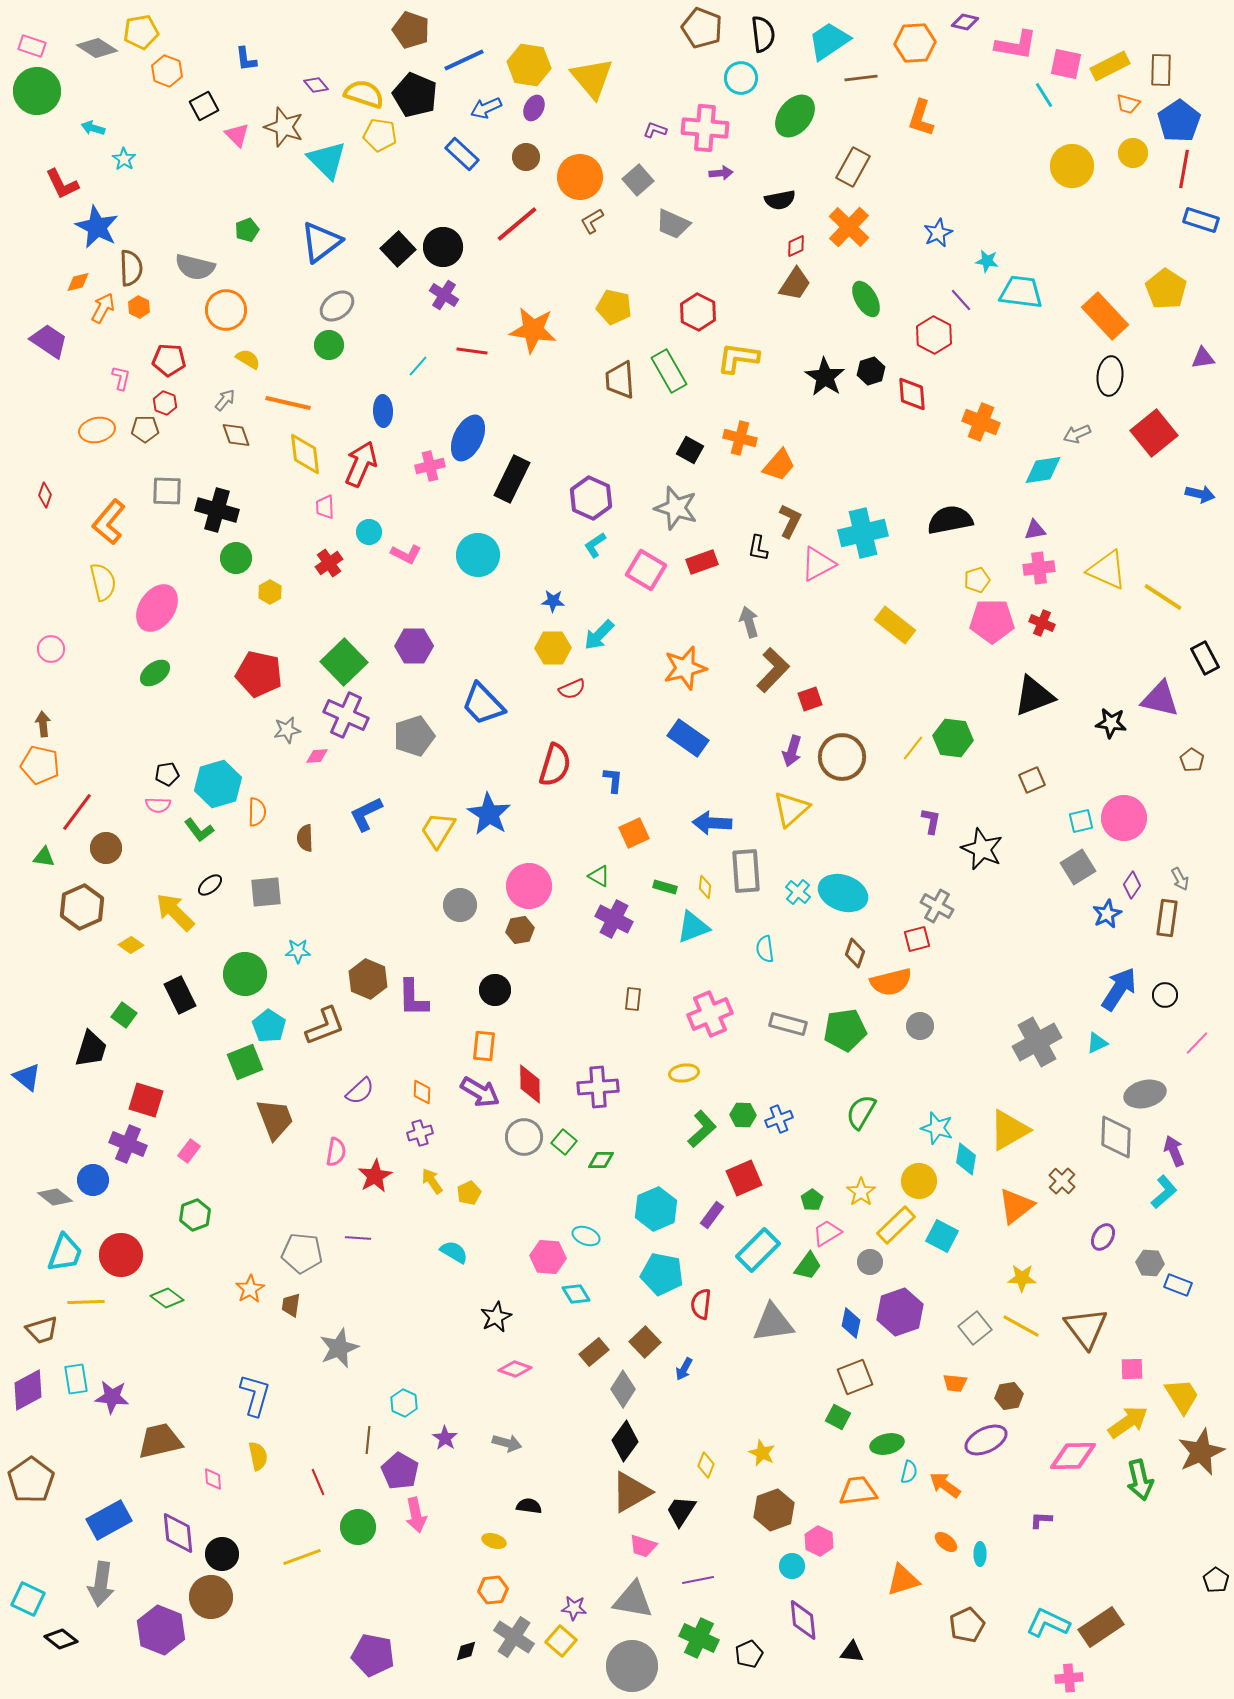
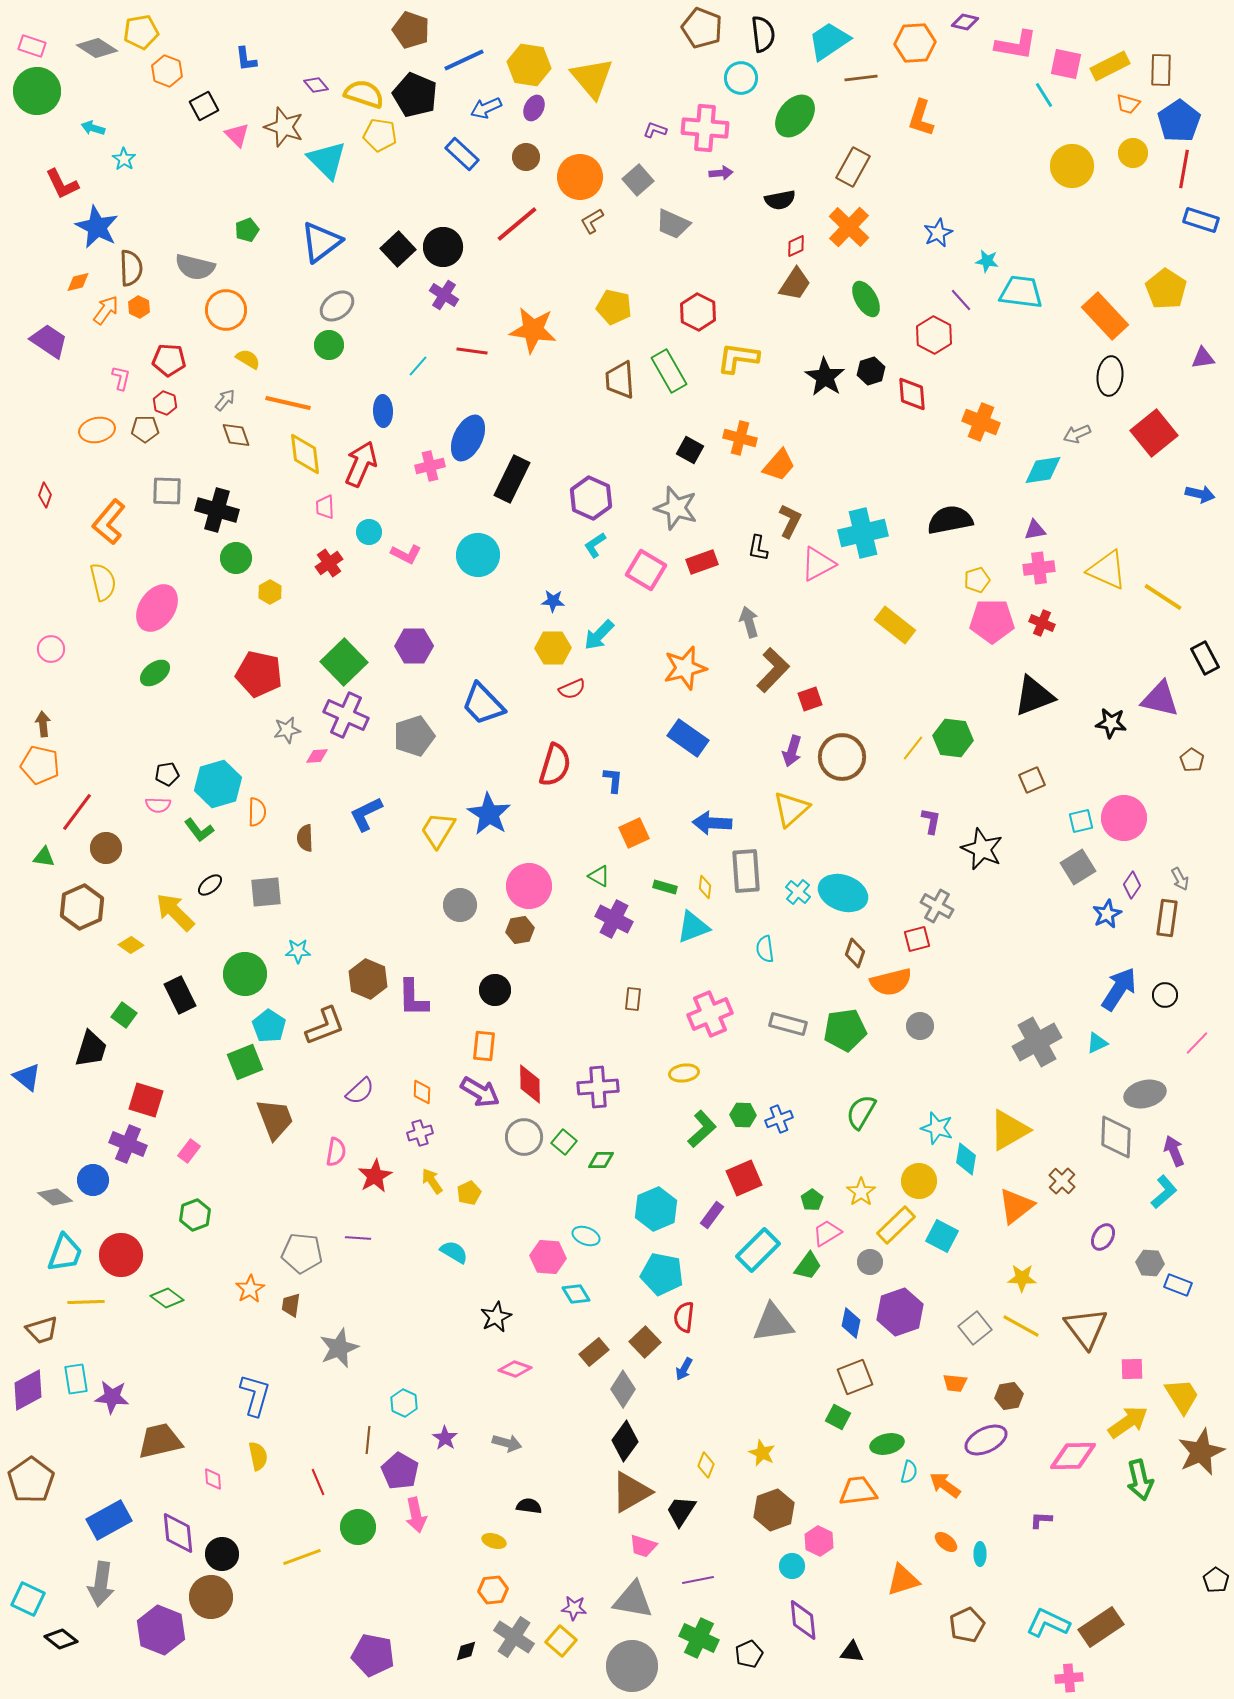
orange arrow at (103, 308): moved 3 px right, 2 px down; rotated 8 degrees clockwise
red semicircle at (701, 1304): moved 17 px left, 13 px down
